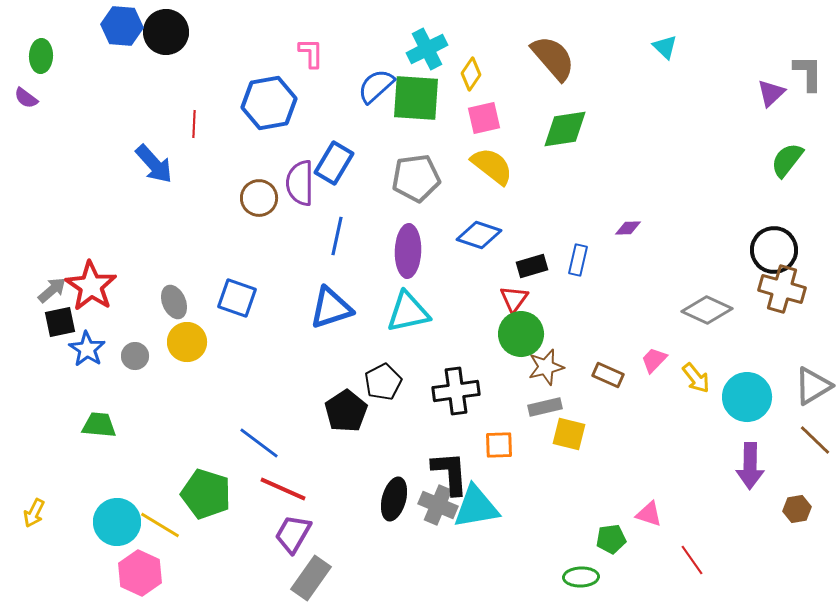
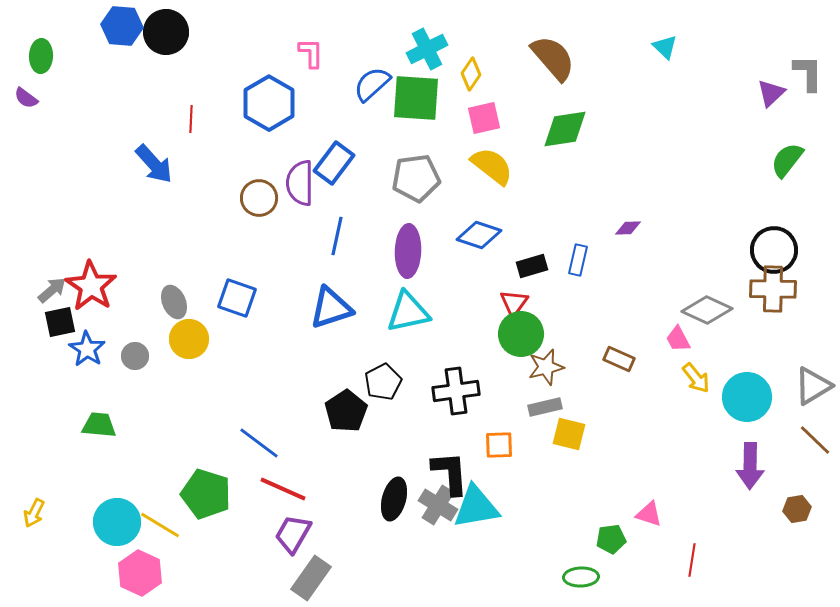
blue semicircle at (376, 86): moved 4 px left, 2 px up
blue hexagon at (269, 103): rotated 20 degrees counterclockwise
red line at (194, 124): moved 3 px left, 5 px up
blue rectangle at (334, 163): rotated 6 degrees clockwise
brown cross at (782, 289): moved 9 px left; rotated 15 degrees counterclockwise
red triangle at (514, 299): moved 4 px down
yellow circle at (187, 342): moved 2 px right, 3 px up
pink trapezoid at (654, 360): moved 24 px right, 21 px up; rotated 72 degrees counterclockwise
brown rectangle at (608, 375): moved 11 px right, 16 px up
gray cross at (438, 505): rotated 9 degrees clockwise
red line at (692, 560): rotated 44 degrees clockwise
